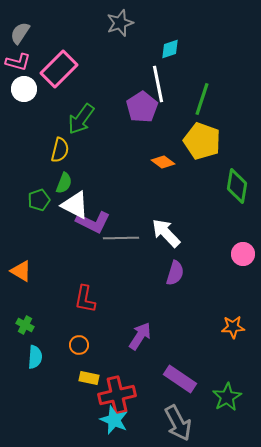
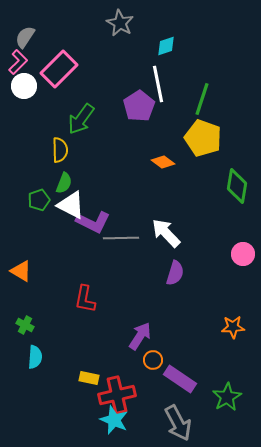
gray star: rotated 24 degrees counterclockwise
gray semicircle: moved 5 px right, 4 px down
cyan diamond: moved 4 px left, 3 px up
pink L-shape: rotated 60 degrees counterclockwise
white circle: moved 3 px up
purple pentagon: moved 3 px left, 1 px up
yellow pentagon: moved 1 px right, 3 px up
yellow semicircle: rotated 15 degrees counterclockwise
white triangle: moved 4 px left
orange circle: moved 74 px right, 15 px down
